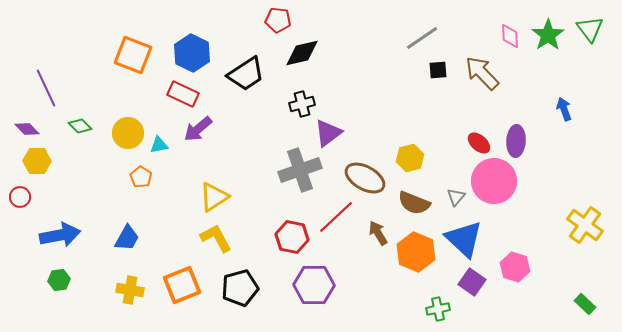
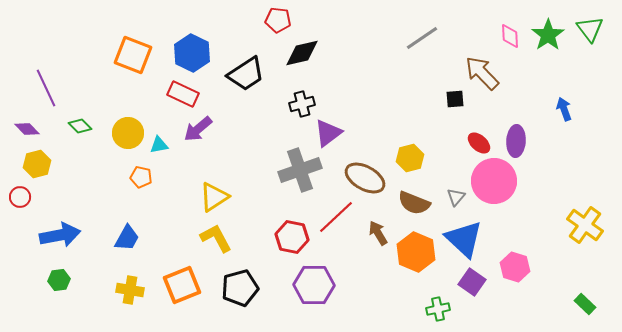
black square at (438, 70): moved 17 px right, 29 px down
yellow hexagon at (37, 161): moved 3 px down; rotated 16 degrees counterclockwise
orange pentagon at (141, 177): rotated 20 degrees counterclockwise
